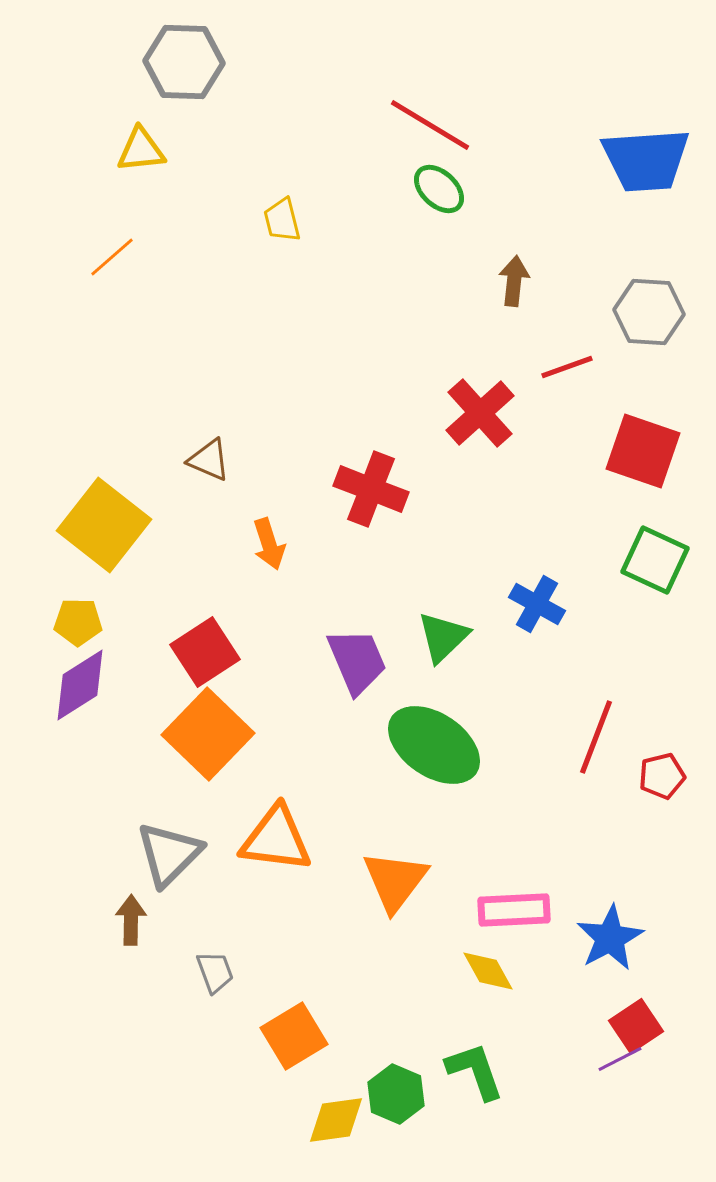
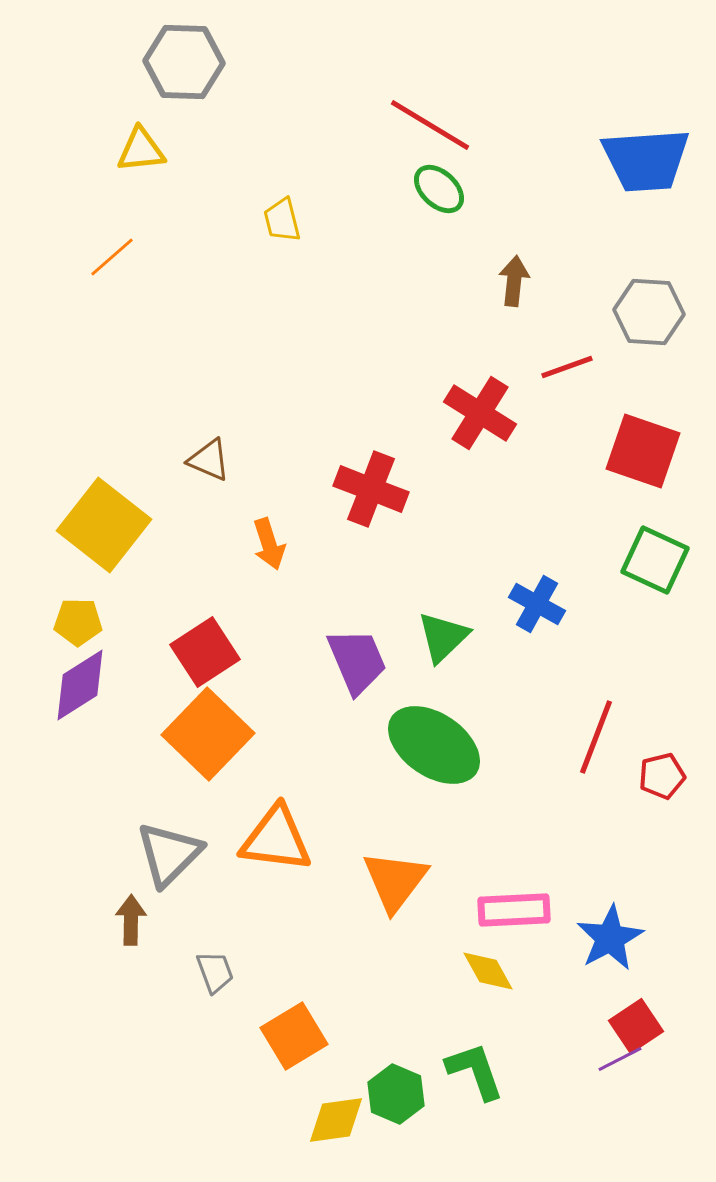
red cross at (480, 413): rotated 16 degrees counterclockwise
